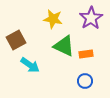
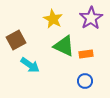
yellow star: rotated 18 degrees clockwise
